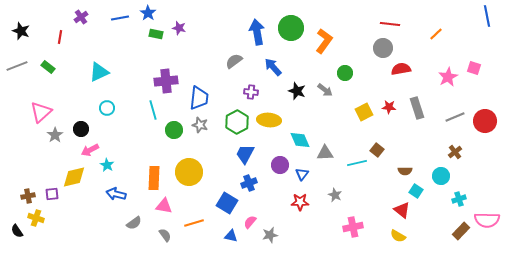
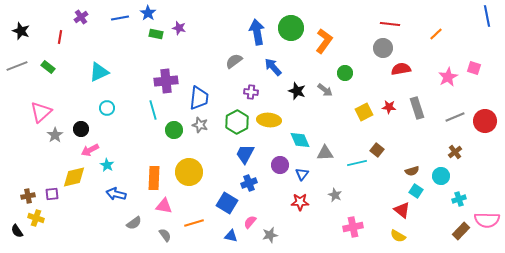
brown semicircle at (405, 171): moved 7 px right; rotated 16 degrees counterclockwise
